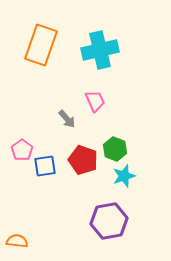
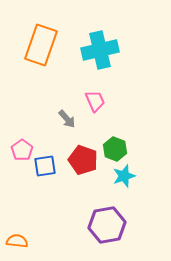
purple hexagon: moved 2 px left, 4 px down
